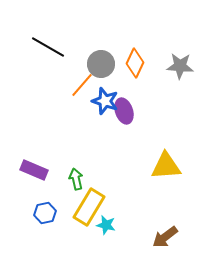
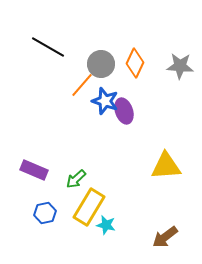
green arrow: rotated 120 degrees counterclockwise
